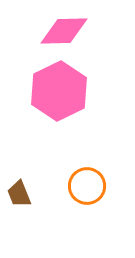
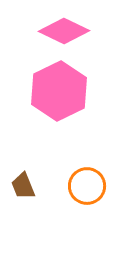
pink diamond: rotated 27 degrees clockwise
brown trapezoid: moved 4 px right, 8 px up
